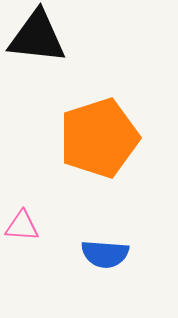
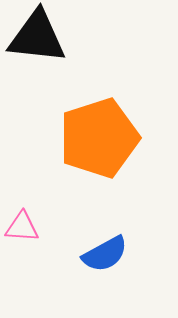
pink triangle: moved 1 px down
blue semicircle: rotated 33 degrees counterclockwise
